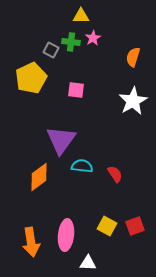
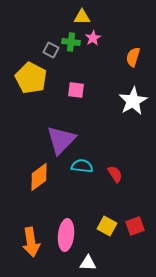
yellow triangle: moved 1 px right, 1 px down
yellow pentagon: rotated 20 degrees counterclockwise
purple triangle: rotated 8 degrees clockwise
